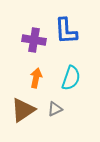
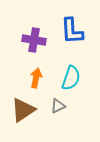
blue L-shape: moved 6 px right
gray triangle: moved 3 px right, 3 px up
